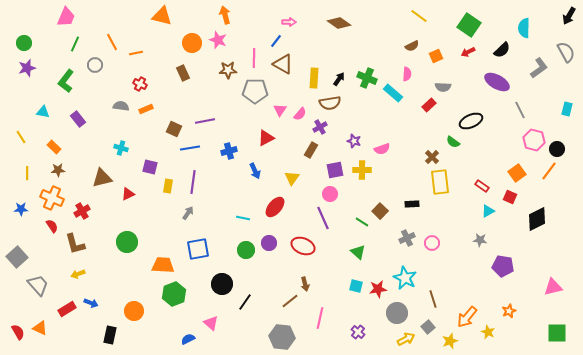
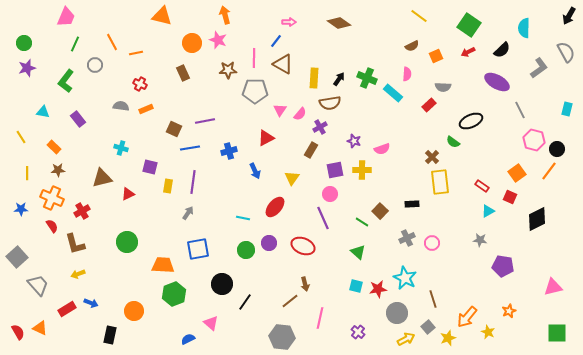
yellow star at (450, 341): moved 2 px left, 3 px up
